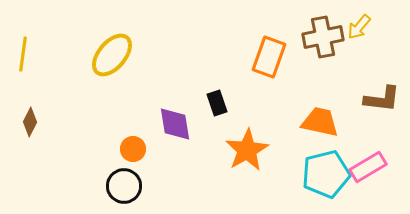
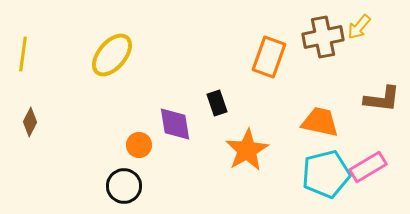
orange circle: moved 6 px right, 4 px up
